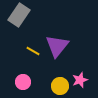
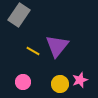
yellow circle: moved 2 px up
